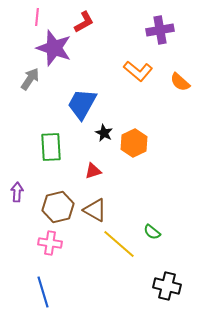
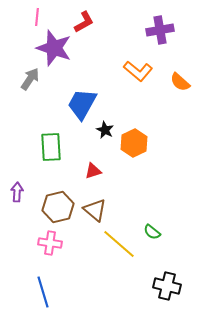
black star: moved 1 px right, 3 px up
brown triangle: rotated 10 degrees clockwise
